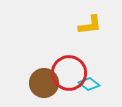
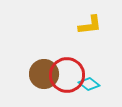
red circle: moved 2 px left, 2 px down
brown circle: moved 9 px up
